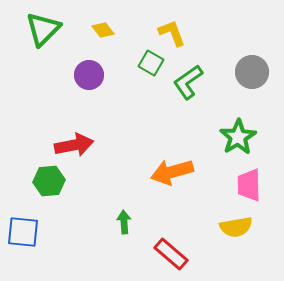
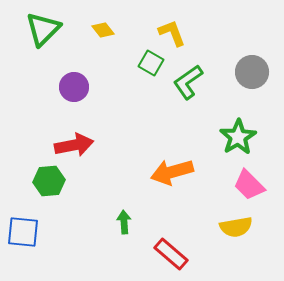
purple circle: moved 15 px left, 12 px down
pink trapezoid: rotated 44 degrees counterclockwise
